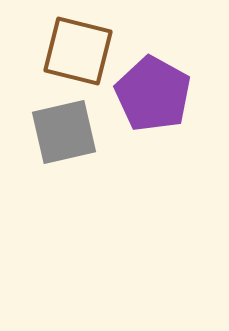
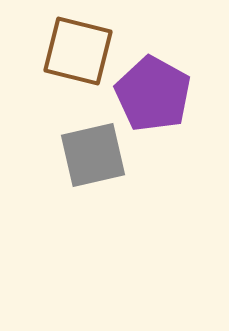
gray square: moved 29 px right, 23 px down
